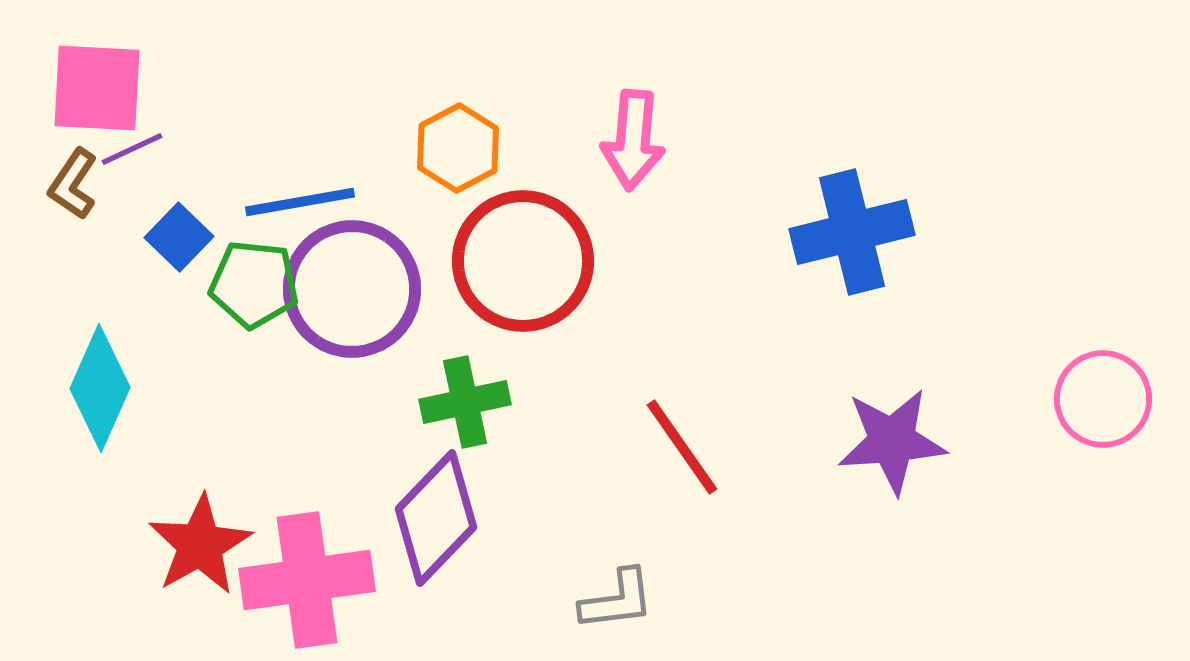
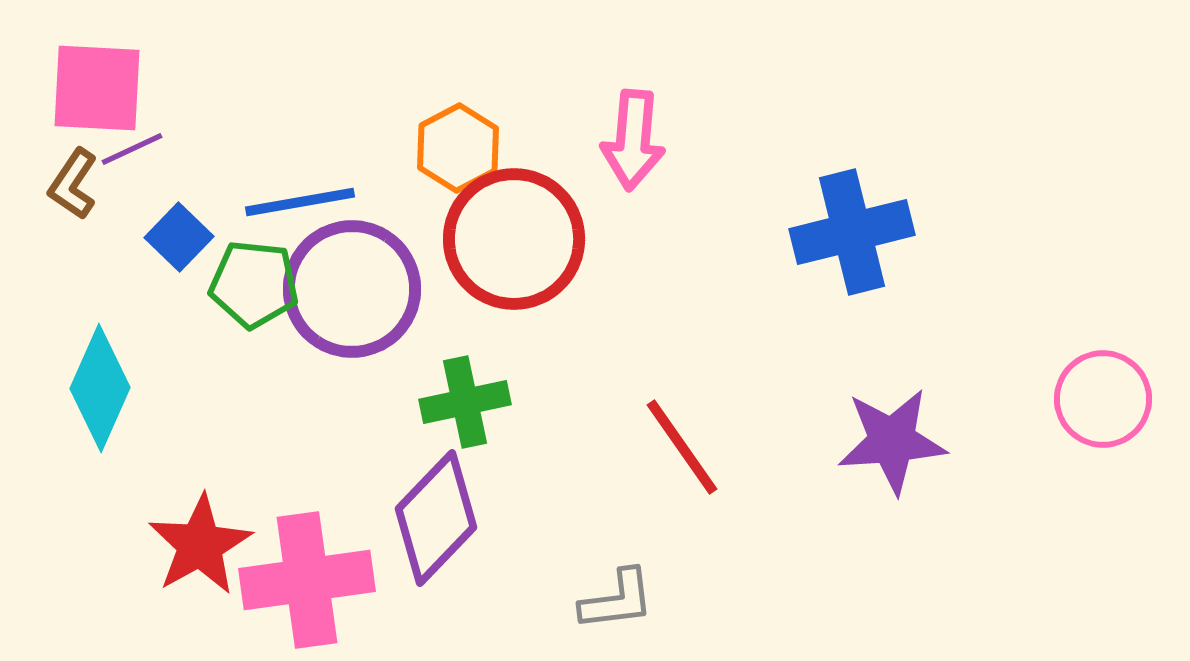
red circle: moved 9 px left, 22 px up
